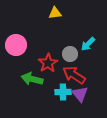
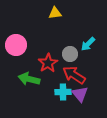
green arrow: moved 3 px left
